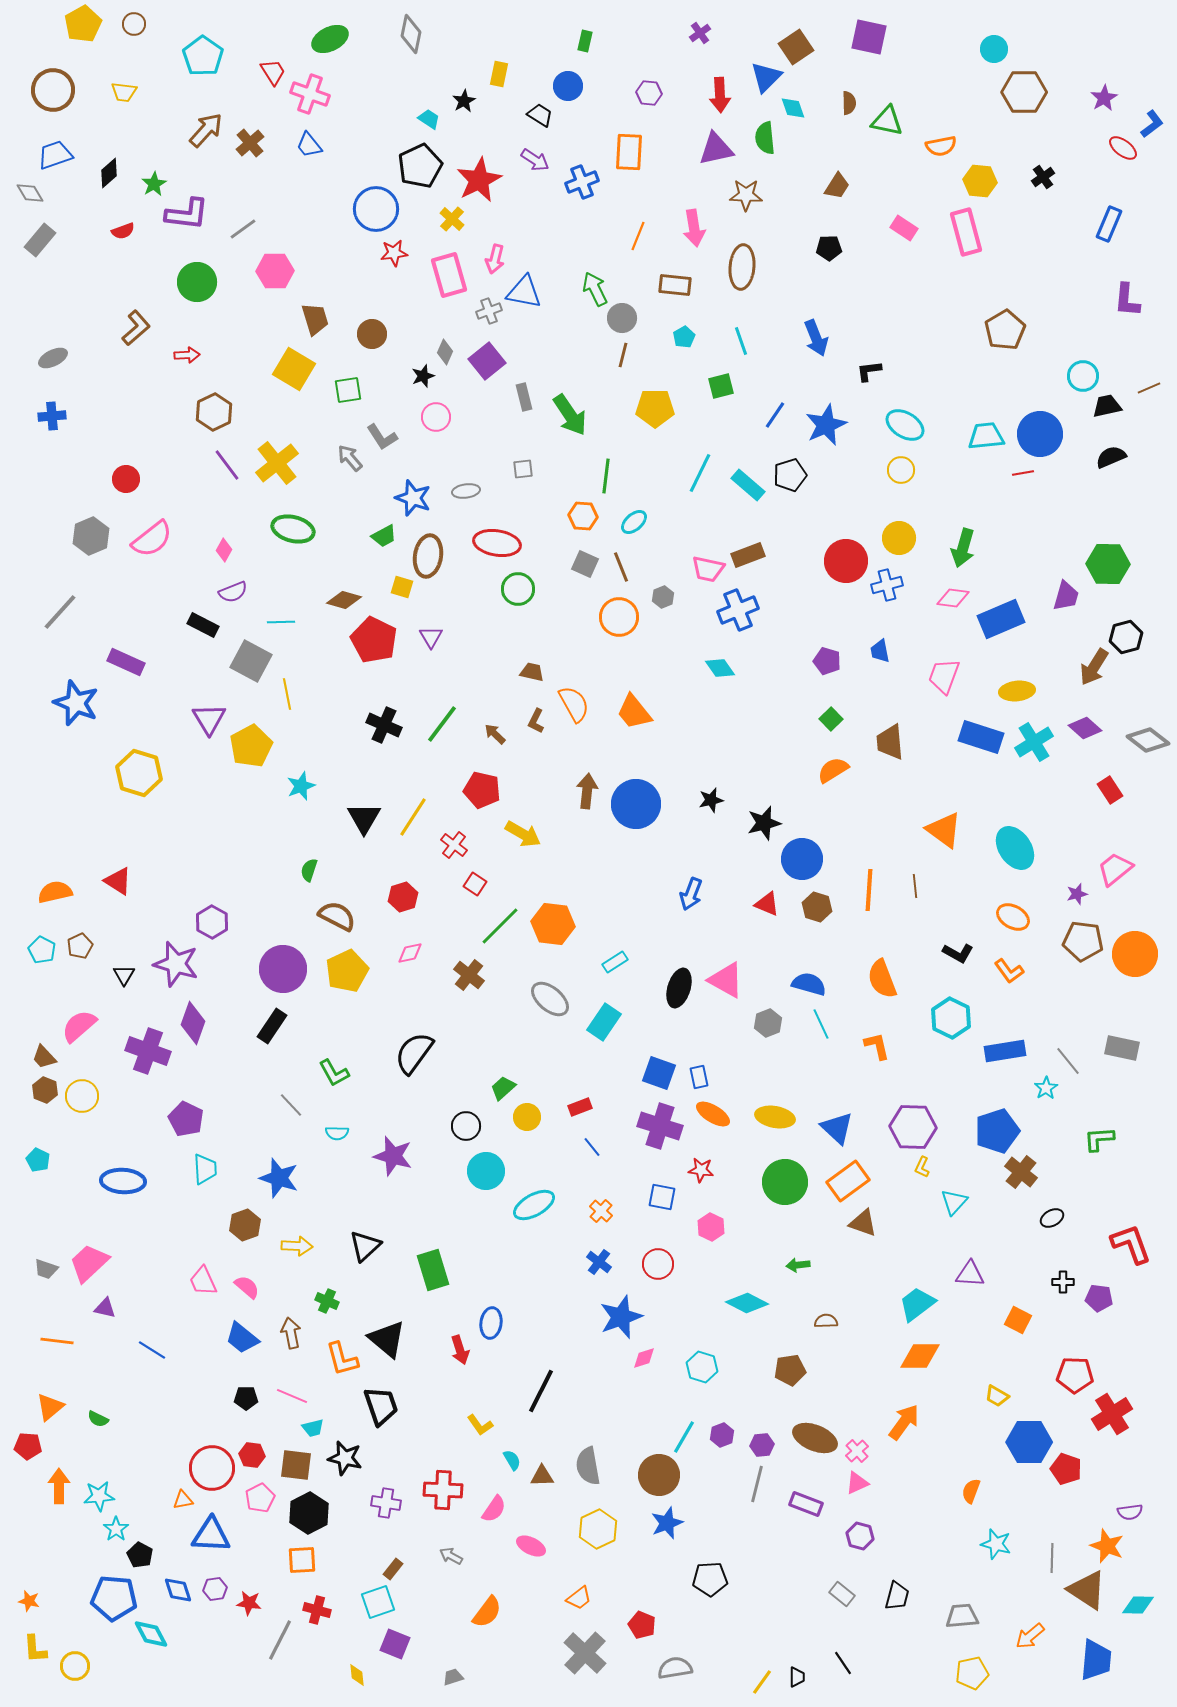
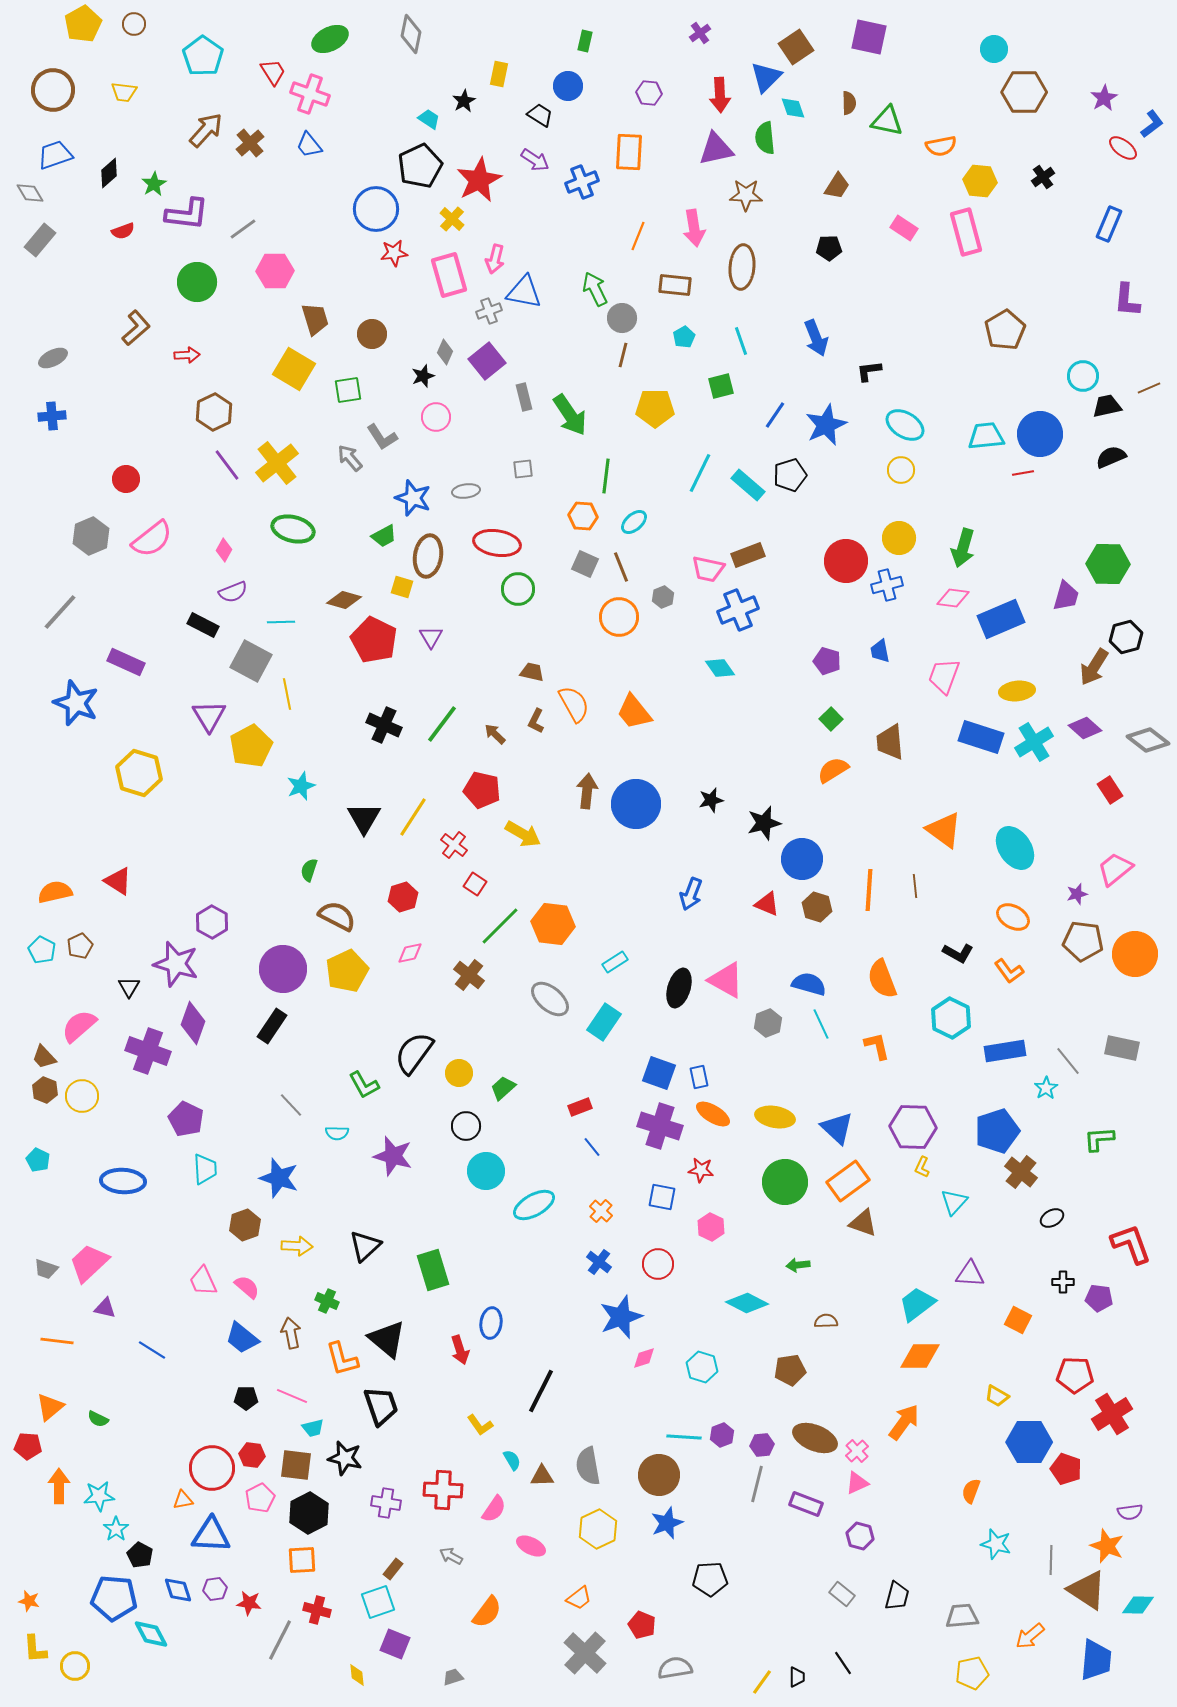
purple triangle at (209, 719): moved 3 px up
black triangle at (124, 975): moved 5 px right, 12 px down
green L-shape at (334, 1073): moved 30 px right, 12 px down
yellow circle at (527, 1117): moved 68 px left, 44 px up
cyan line at (684, 1437): rotated 64 degrees clockwise
gray line at (1052, 1558): moved 1 px left, 2 px down
